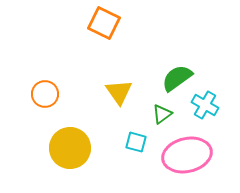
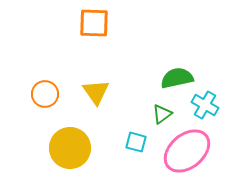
orange square: moved 10 px left; rotated 24 degrees counterclockwise
green semicircle: rotated 24 degrees clockwise
yellow triangle: moved 23 px left
pink ellipse: moved 4 px up; rotated 27 degrees counterclockwise
